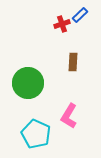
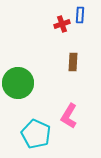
blue rectangle: rotated 42 degrees counterclockwise
green circle: moved 10 px left
